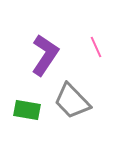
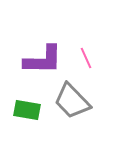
pink line: moved 10 px left, 11 px down
purple L-shape: moved 2 px left, 5 px down; rotated 57 degrees clockwise
